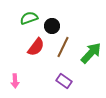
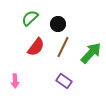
green semicircle: moved 1 px right; rotated 24 degrees counterclockwise
black circle: moved 6 px right, 2 px up
